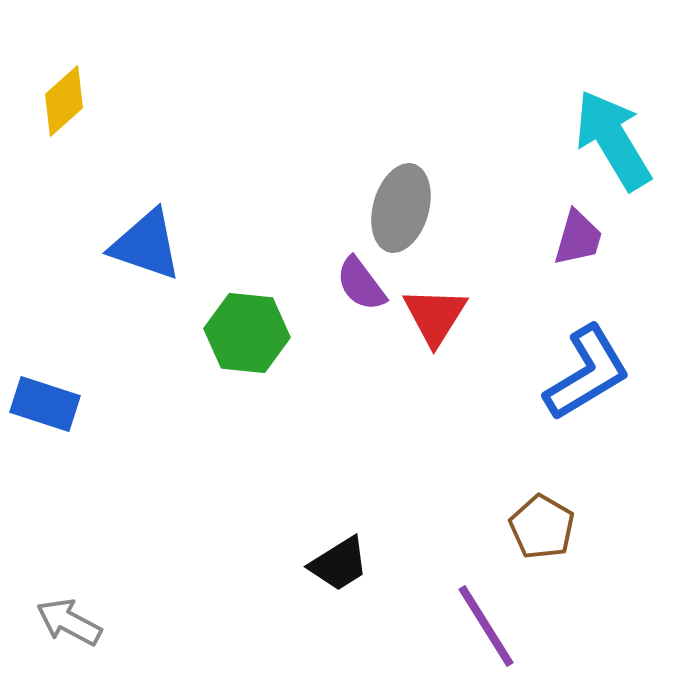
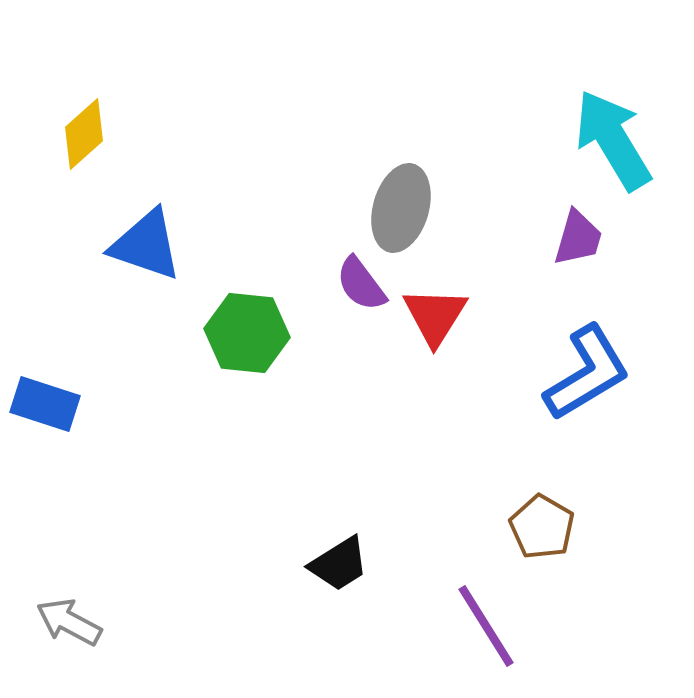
yellow diamond: moved 20 px right, 33 px down
